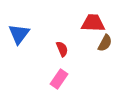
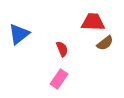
red trapezoid: moved 1 px up
blue triangle: rotated 15 degrees clockwise
brown semicircle: rotated 24 degrees clockwise
